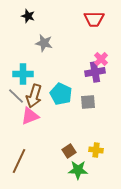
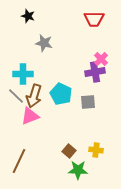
brown square: rotated 16 degrees counterclockwise
